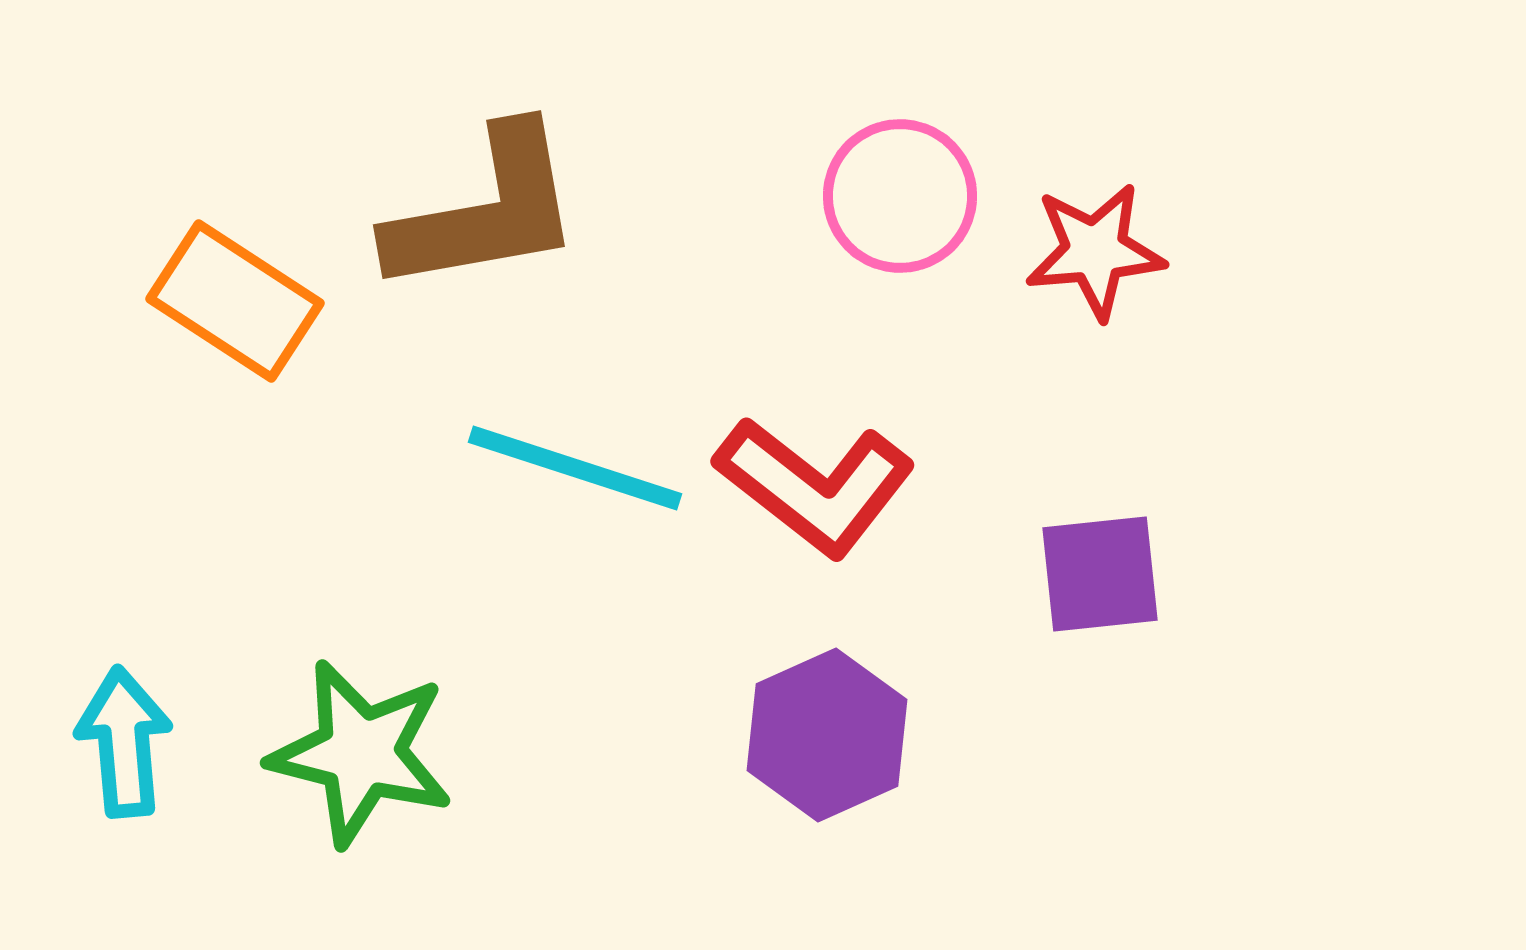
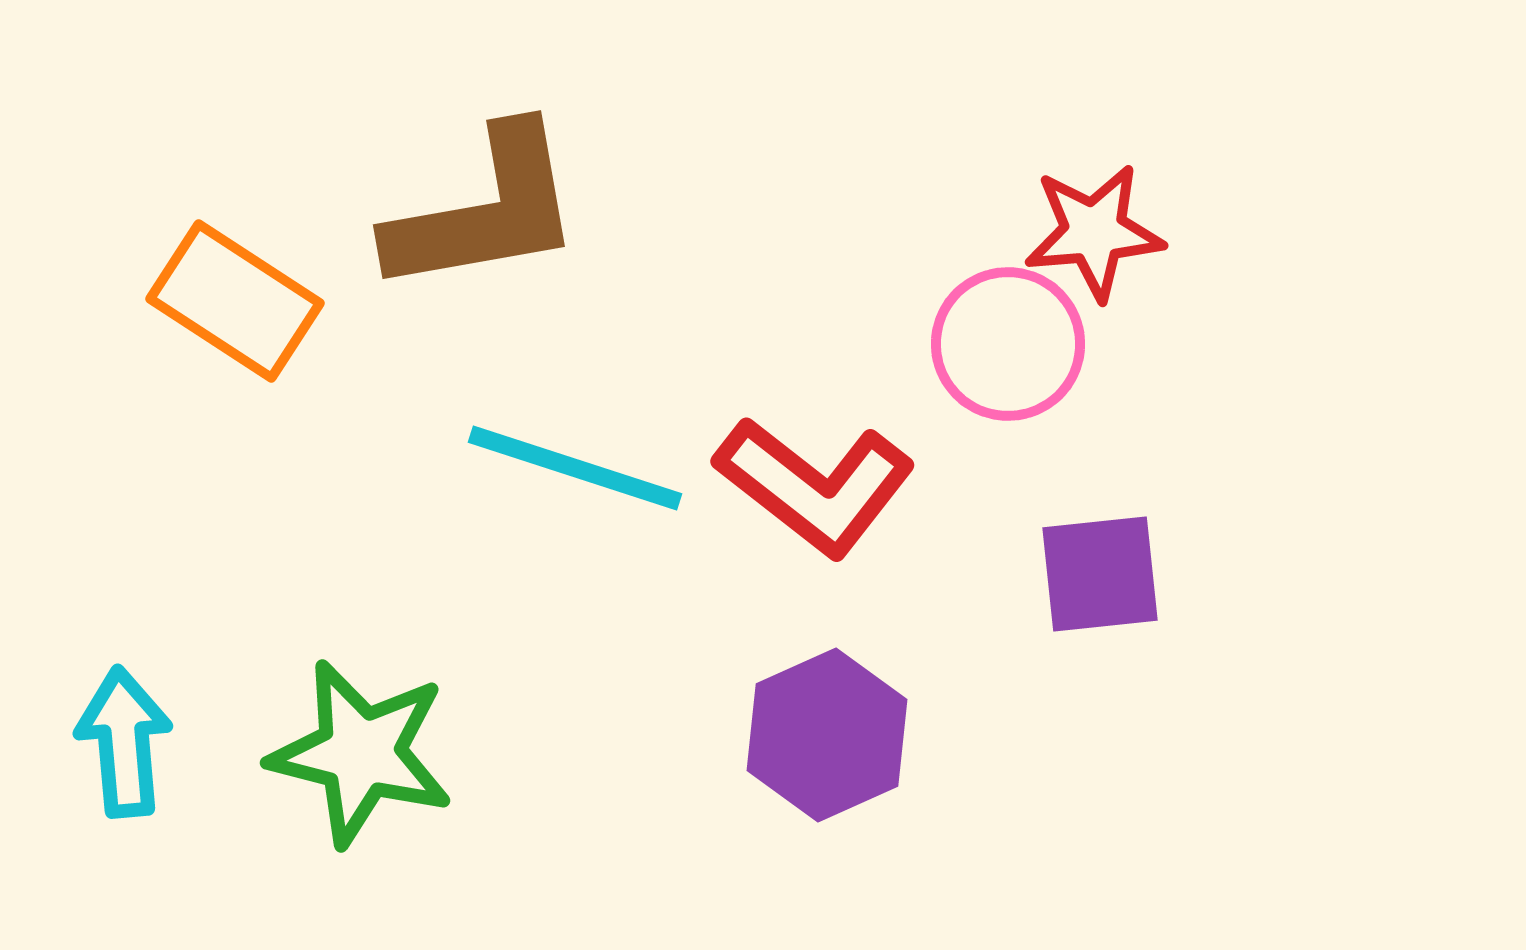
pink circle: moved 108 px right, 148 px down
red star: moved 1 px left, 19 px up
